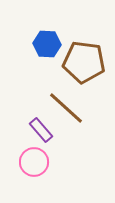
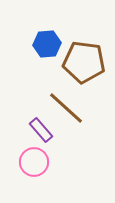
blue hexagon: rotated 8 degrees counterclockwise
